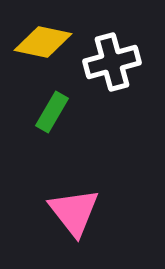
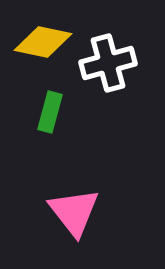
white cross: moved 4 px left, 1 px down
green rectangle: moved 2 px left; rotated 15 degrees counterclockwise
